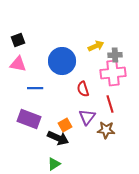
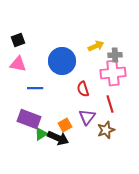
brown star: rotated 24 degrees counterclockwise
green triangle: moved 13 px left, 30 px up
